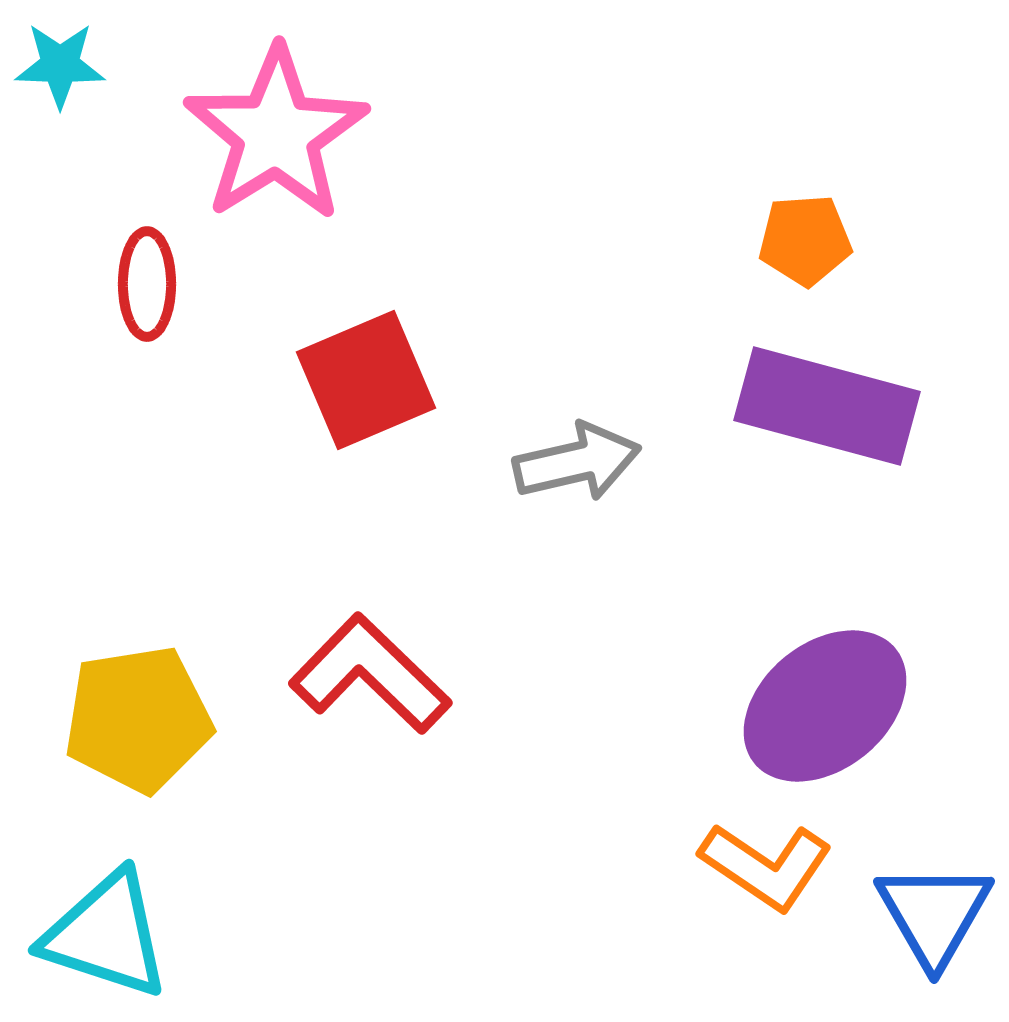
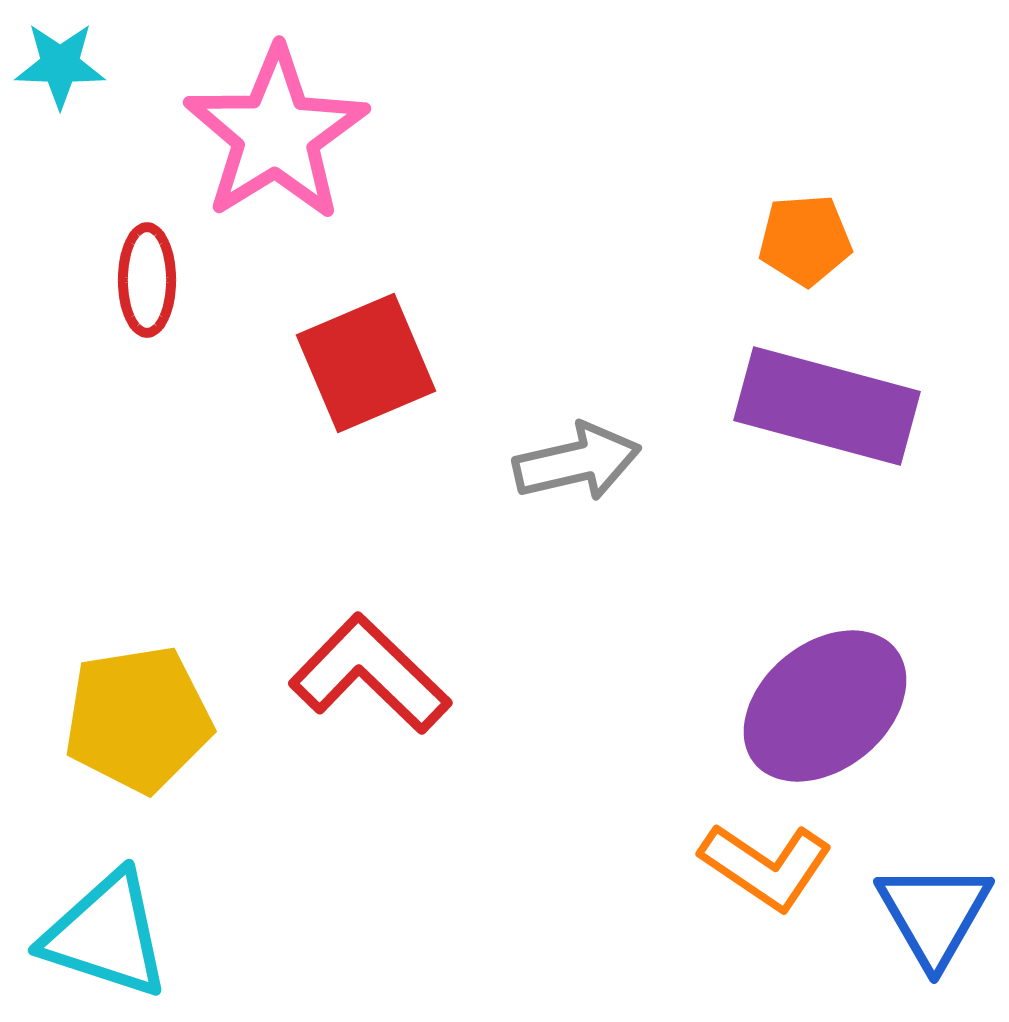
red ellipse: moved 4 px up
red square: moved 17 px up
